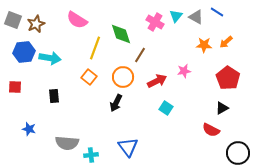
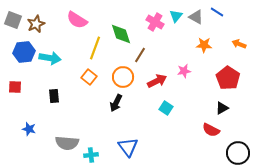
orange arrow: moved 13 px right, 2 px down; rotated 64 degrees clockwise
